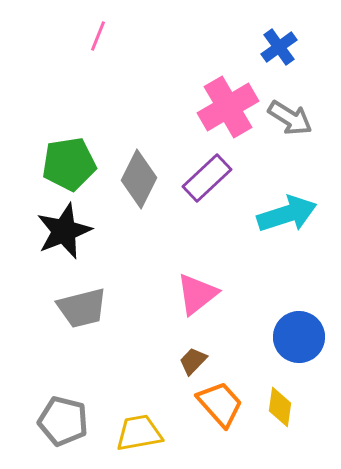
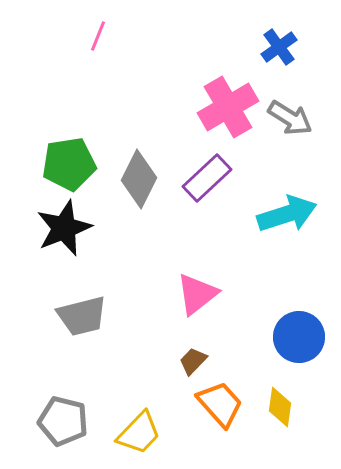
black star: moved 3 px up
gray trapezoid: moved 8 px down
yellow trapezoid: rotated 144 degrees clockwise
